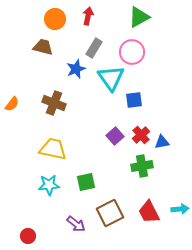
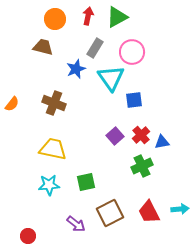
green triangle: moved 22 px left
gray rectangle: moved 1 px right
green cross: rotated 15 degrees counterclockwise
